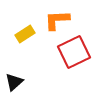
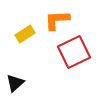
black triangle: moved 1 px right, 1 px down
